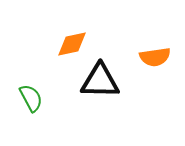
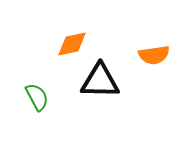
orange semicircle: moved 1 px left, 2 px up
green semicircle: moved 6 px right, 1 px up
